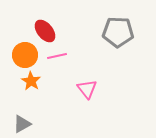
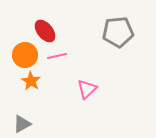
gray pentagon: rotated 8 degrees counterclockwise
pink triangle: rotated 25 degrees clockwise
